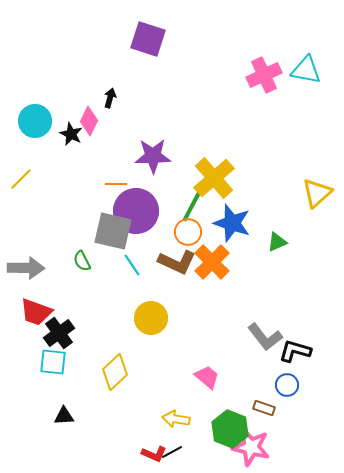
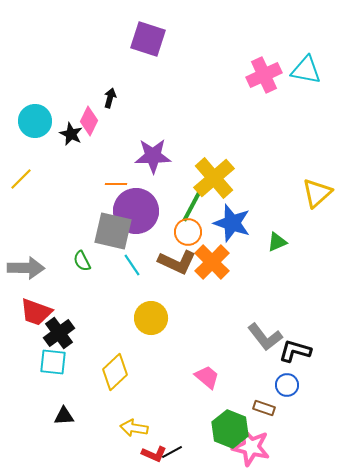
yellow arrow: moved 42 px left, 9 px down
